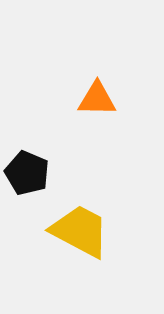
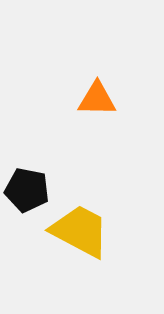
black pentagon: moved 17 px down; rotated 12 degrees counterclockwise
